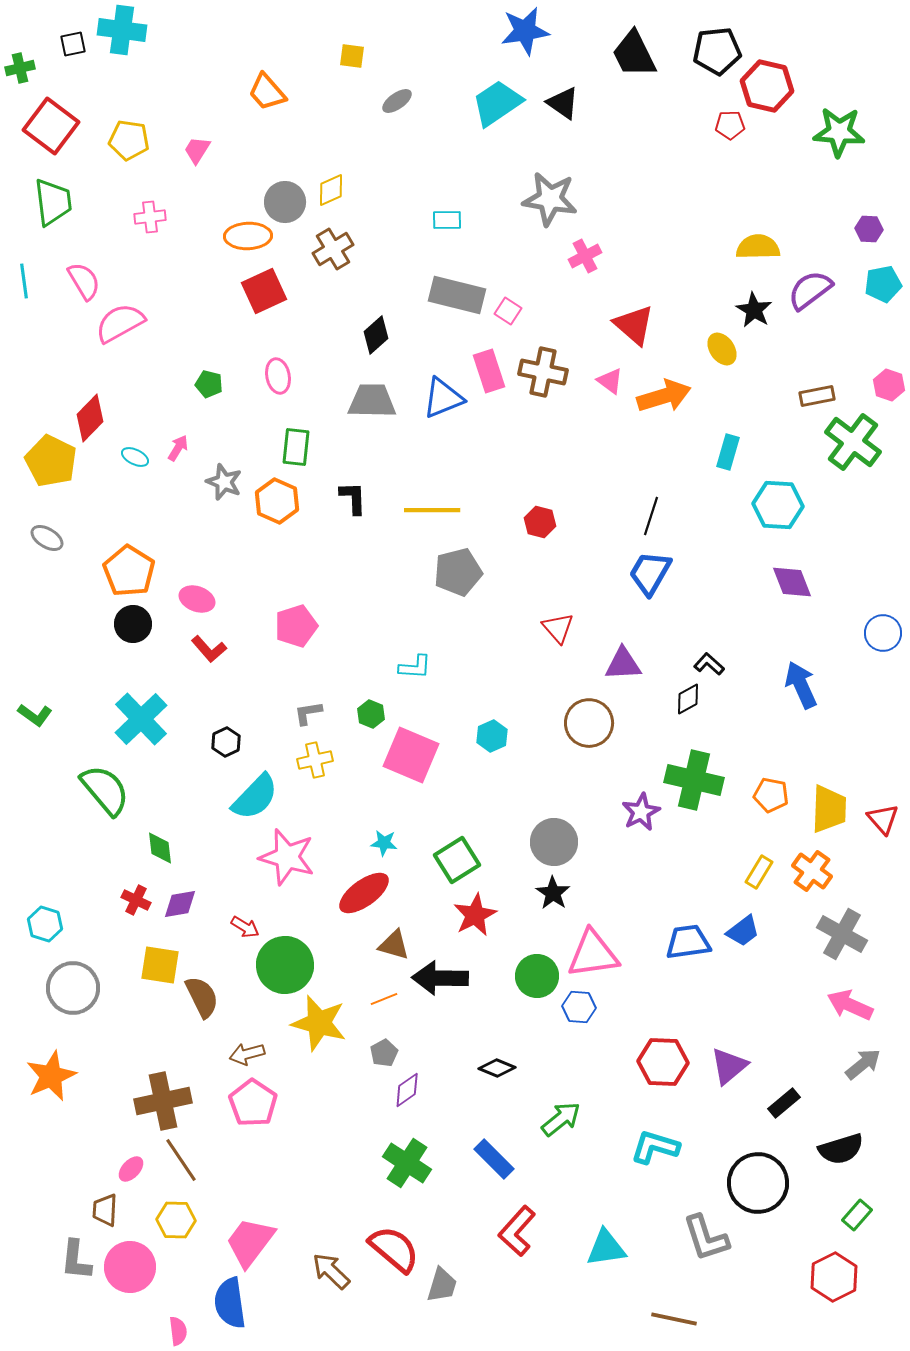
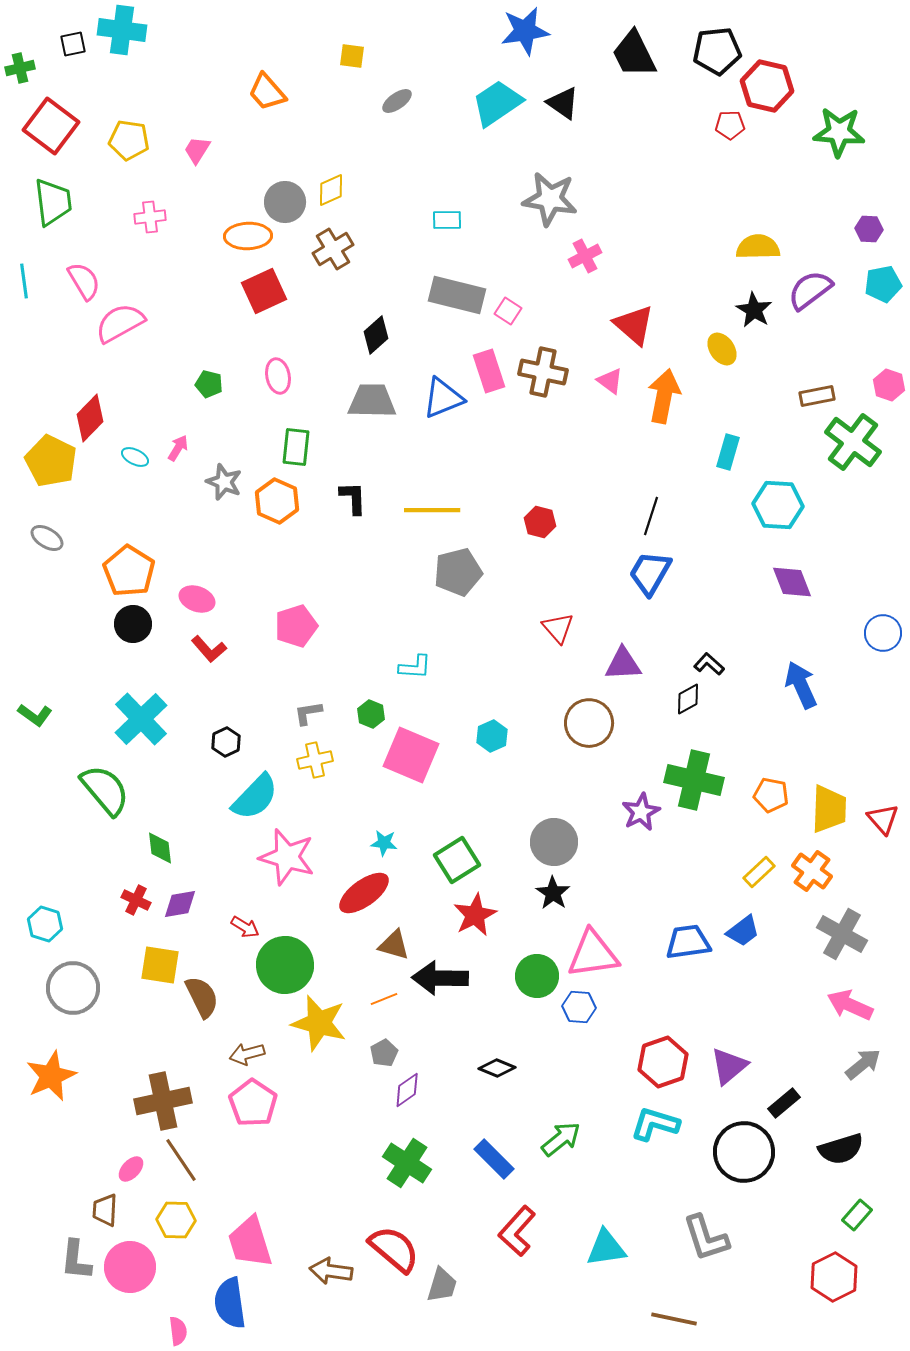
orange arrow at (664, 396): rotated 62 degrees counterclockwise
yellow rectangle at (759, 872): rotated 16 degrees clockwise
red hexagon at (663, 1062): rotated 21 degrees counterclockwise
green arrow at (561, 1119): moved 20 px down
cyan L-shape at (655, 1147): moved 23 px up
black circle at (758, 1183): moved 14 px left, 31 px up
pink trapezoid at (250, 1242): rotated 54 degrees counterclockwise
brown arrow at (331, 1271): rotated 36 degrees counterclockwise
